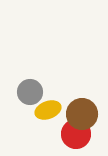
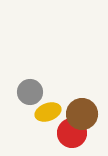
yellow ellipse: moved 2 px down
red circle: moved 4 px left, 1 px up
